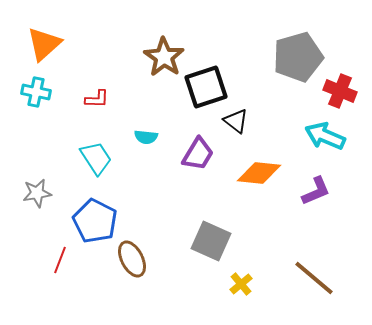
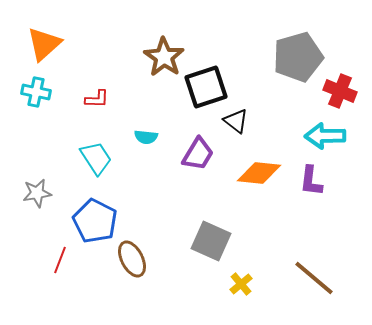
cyan arrow: rotated 24 degrees counterclockwise
purple L-shape: moved 5 px left, 10 px up; rotated 120 degrees clockwise
